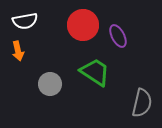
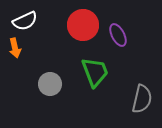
white semicircle: rotated 15 degrees counterclockwise
purple ellipse: moved 1 px up
orange arrow: moved 3 px left, 3 px up
green trapezoid: rotated 36 degrees clockwise
gray semicircle: moved 4 px up
